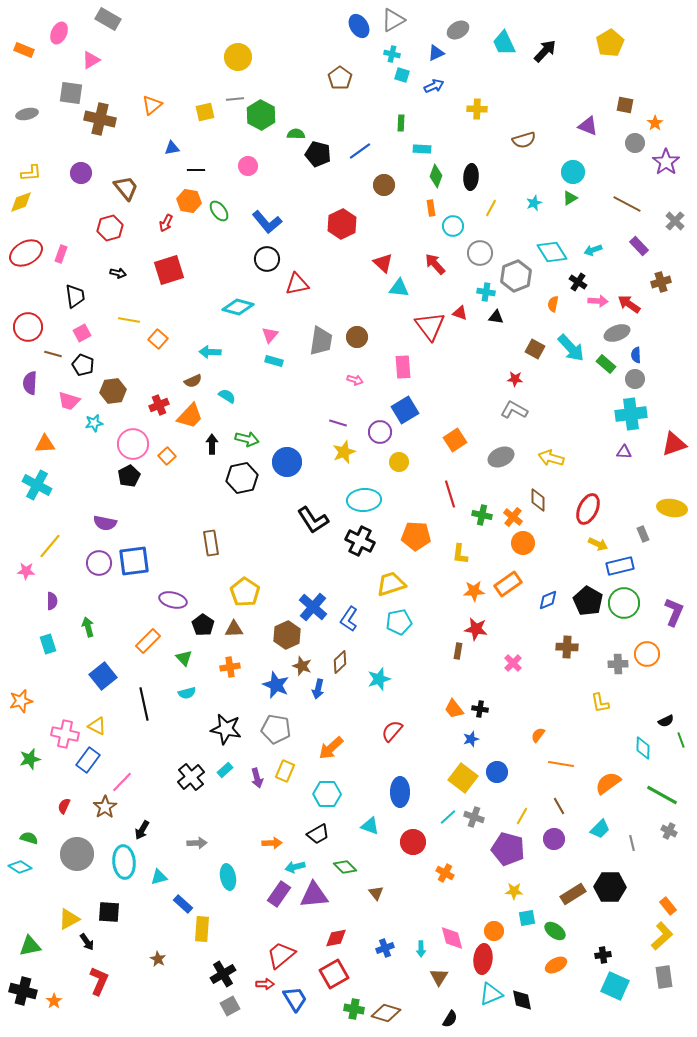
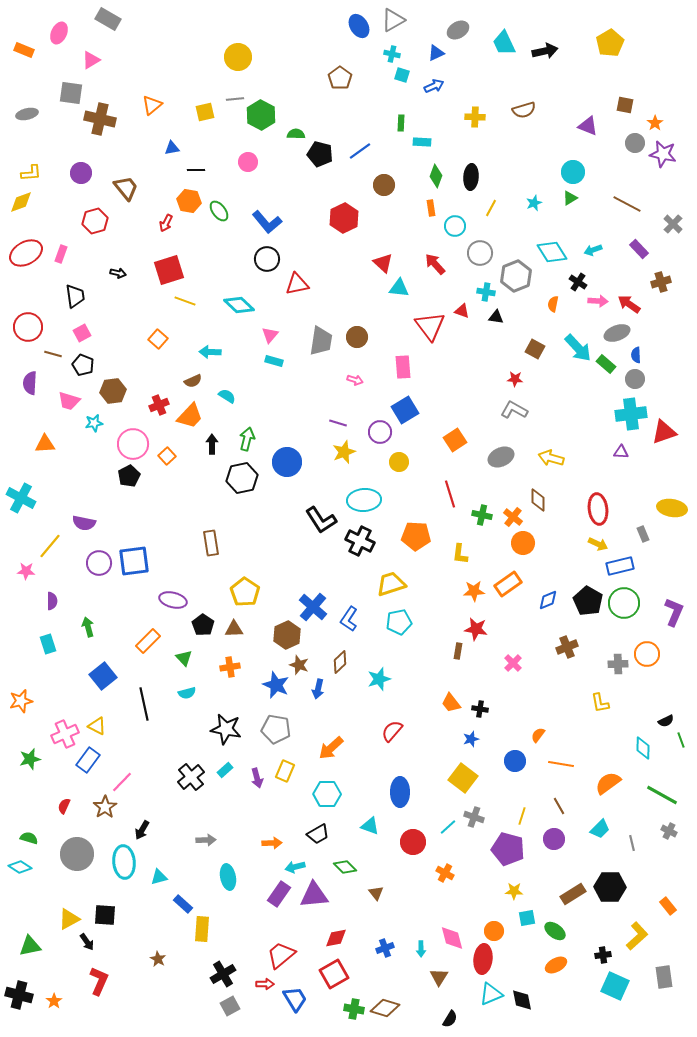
black arrow at (545, 51): rotated 35 degrees clockwise
yellow cross at (477, 109): moved 2 px left, 8 px down
brown semicircle at (524, 140): moved 30 px up
cyan rectangle at (422, 149): moved 7 px up
black pentagon at (318, 154): moved 2 px right
purple star at (666, 162): moved 3 px left, 8 px up; rotated 24 degrees counterclockwise
pink circle at (248, 166): moved 4 px up
gray cross at (675, 221): moved 2 px left, 3 px down
red hexagon at (342, 224): moved 2 px right, 6 px up
cyan circle at (453, 226): moved 2 px right
red hexagon at (110, 228): moved 15 px left, 7 px up
purple rectangle at (639, 246): moved 3 px down
cyan diamond at (238, 307): moved 1 px right, 2 px up; rotated 28 degrees clockwise
red triangle at (460, 313): moved 2 px right, 2 px up
yellow line at (129, 320): moved 56 px right, 19 px up; rotated 10 degrees clockwise
cyan arrow at (571, 348): moved 7 px right
green arrow at (247, 439): rotated 90 degrees counterclockwise
red triangle at (674, 444): moved 10 px left, 12 px up
purple triangle at (624, 452): moved 3 px left
cyan cross at (37, 485): moved 16 px left, 13 px down
red ellipse at (588, 509): moved 10 px right; rotated 32 degrees counterclockwise
black L-shape at (313, 520): moved 8 px right
purple semicircle at (105, 523): moved 21 px left
brown cross at (567, 647): rotated 25 degrees counterclockwise
brown star at (302, 666): moved 3 px left, 1 px up
orange trapezoid at (454, 709): moved 3 px left, 6 px up
pink cross at (65, 734): rotated 36 degrees counterclockwise
blue circle at (497, 772): moved 18 px right, 11 px up
yellow line at (522, 816): rotated 12 degrees counterclockwise
cyan line at (448, 817): moved 10 px down
gray arrow at (197, 843): moved 9 px right, 3 px up
black square at (109, 912): moved 4 px left, 3 px down
yellow L-shape at (662, 936): moved 25 px left
black cross at (23, 991): moved 4 px left, 4 px down
brown diamond at (386, 1013): moved 1 px left, 5 px up
